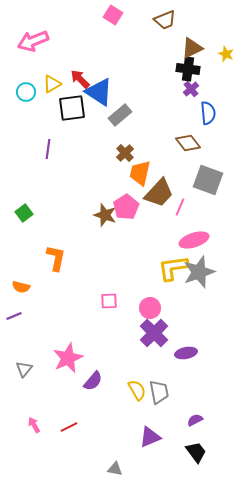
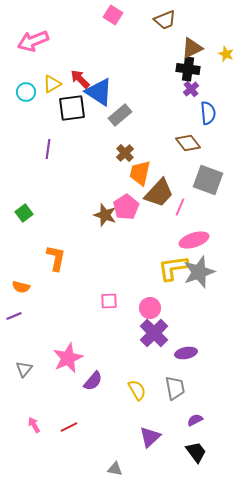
gray trapezoid at (159, 392): moved 16 px right, 4 px up
purple triangle at (150, 437): rotated 20 degrees counterclockwise
